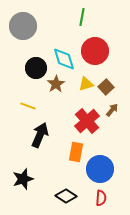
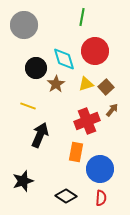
gray circle: moved 1 px right, 1 px up
red cross: rotated 20 degrees clockwise
black star: moved 2 px down
